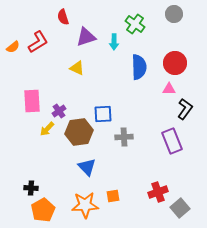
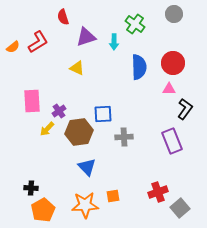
red circle: moved 2 px left
